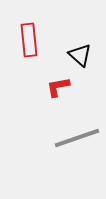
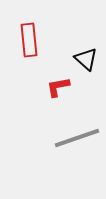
black triangle: moved 6 px right, 4 px down
